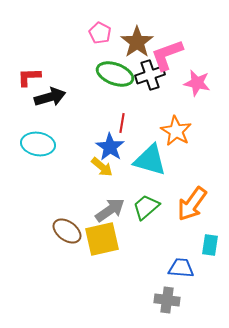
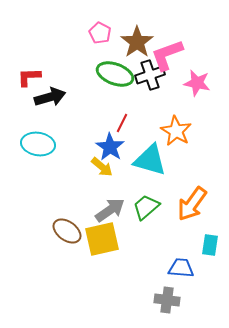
red line: rotated 18 degrees clockwise
